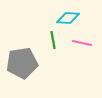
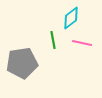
cyan diamond: moved 3 px right; rotated 40 degrees counterclockwise
